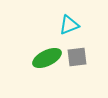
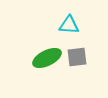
cyan triangle: rotated 25 degrees clockwise
